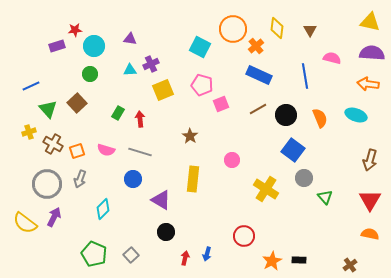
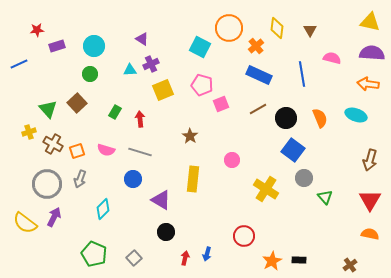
orange circle at (233, 29): moved 4 px left, 1 px up
red star at (75, 30): moved 38 px left
purple triangle at (130, 39): moved 12 px right; rotated 24 degrees clockwise
blue line at (305, 76): moved 3 px left, 2 px up
blue line at (31, 86): moved 12 px left, 22 px up
green rectangle at (118, 113): moved 3 px left, 1 px up
black circle at (286, 115): moved 3 px down
gray square at (131, 255): moved 3 px right, 3 px down
